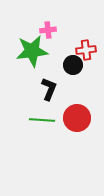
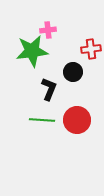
red cross: moved 5 px right, 1 px up
black circle: moved 7 px down
red circle: moved 2 px down
